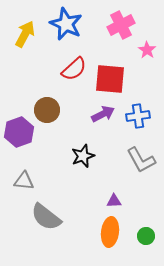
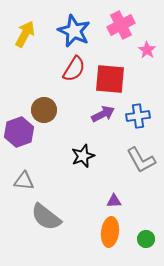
blue star: moved 8 px right, 7 px down
red semicircle: rotated 16 degrees counterclockwise
brown circle: moved 3 px left
green circle: moved 3 px down
